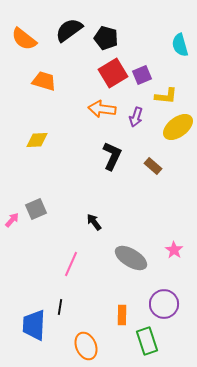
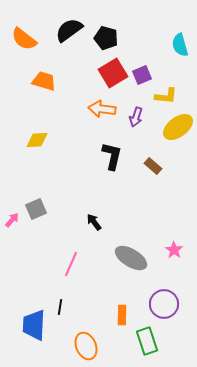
black L-shape: rotated 12 degrees counterclockwise
